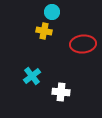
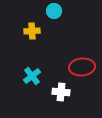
cyan circle: moved 2 px right, 1 px up
yellow cross: moved 12 px left; rotated 14 degrees counterclockwise
red ellipse: moved 1 px left, 23 px down
